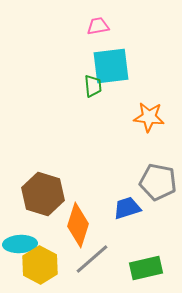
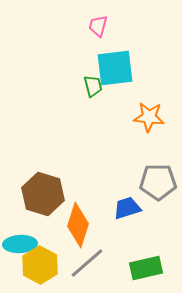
pink trapezoid: rotated 65 degrees counterclockwise
cyan square: moved 4 px right, 2 px down
green trapezoid: rotated 10 degrees counterclockwise
gray pentagon: rotated 12 degrees counterclockwise
gray line: moved 5 px left, 4 px down
